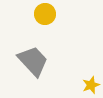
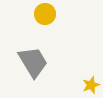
gray trapezoid: moved 1 px down; rotated 12 degrees clockwise
